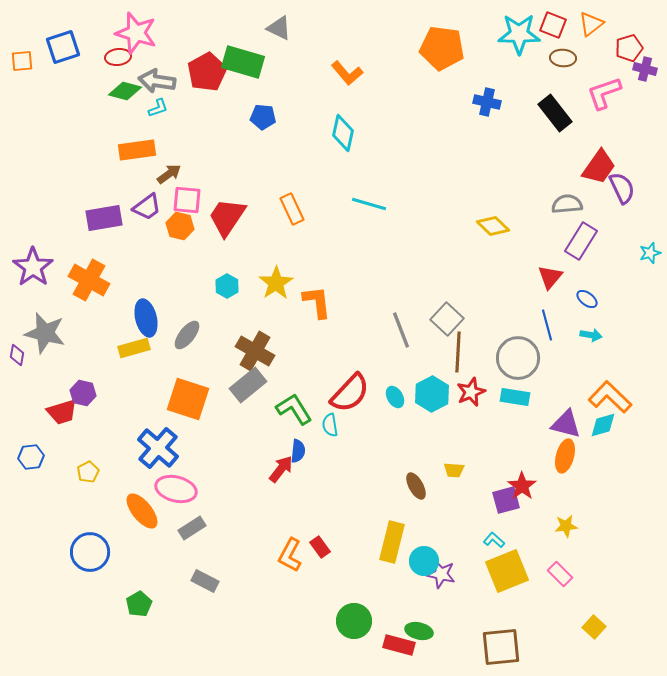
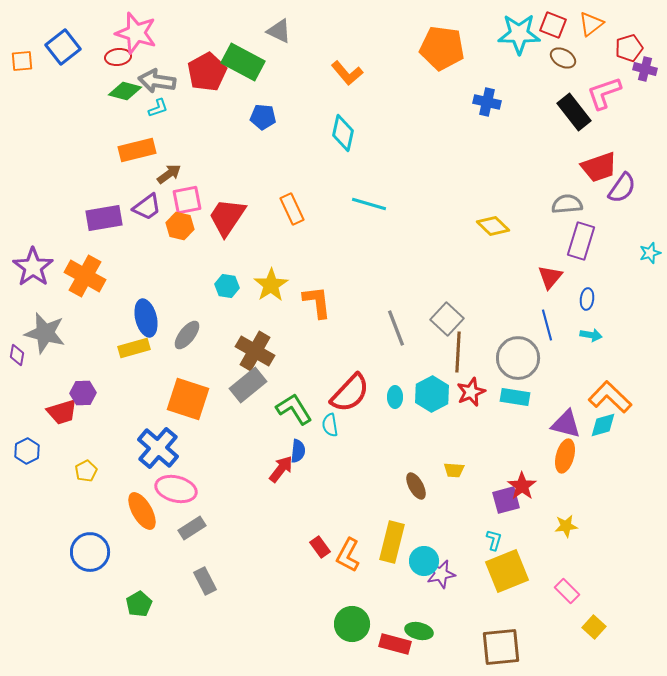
gray triangle at (279, 28): moved 3 px down
blue square at (63, 47): rotated 20 degrees counterclockwise
brown ellipse at (563, 58): rotated 25 degrees clockwise
green rectangle at (243, 62): rotated 12 degrees clockwise
black rectangle at (555, 113): moved 19 px right, 1 px up
orange rectangle at (137, 150): rotated 6 degrees counterclockwise
red trapezoid at (599, 167): rotated 36 degrees clockwise
purple semicircle at (622, 188): rotated 60 degrees clockwise
pink square at (187, 200): rotated 16 degrees counterclockwise
purple rectangle at (581, 241): rotated 15 degrees counterclockwise
orange cross at (89, 280): moved 4 px left, 4 px up
yellow star at (276, 283): moved 5 px left, 2 px down
cyan hexagon at (227, 286): rotated 20 degrees counterclockwise
blue ellipse at (587, 299): rotated 60 degrees clockwise
gray line at (401, 330): moved 5 px left, 2 px up
purple hexagon at (83, 393): rotated 15 degrees counterclockwise
cyan ellipse at (395, 397): rotated 30 degrees clockwise
blue hexagon at (31, 457): moved 4 px left, 6 px up; rotated 20 degrees counterclockwise
yellow pentagon at (88, 472): moved 2 px left, 1 px up
orange ellipse at (142, 511): rotated 9 degrees clockwise
cyan L-shape at (494, 540): rotated 65 degrees clockwise
orange L-shape at (290, 555): moved 58 px right
purple star at (441, 574): rotated 24 degrees counterclockwise
pink rectangle at (560, 574): moved 7 px right, 17 px down
gray rectangle at (205, 581): rotated 36 degrees clockwise
green circle at (354, 621): moved 2 px left, 3 px down
red rectangle at (399, 645): moved 4 px left, 1 px up
